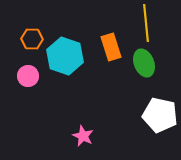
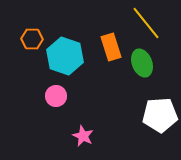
yellow line: rotated 33 degrees counterclockwise
green ellipse: moved 2 px left
pink circle: moved 28 px right, 20 px down
white pentagon: rotated 16 degrees counterclockwise
